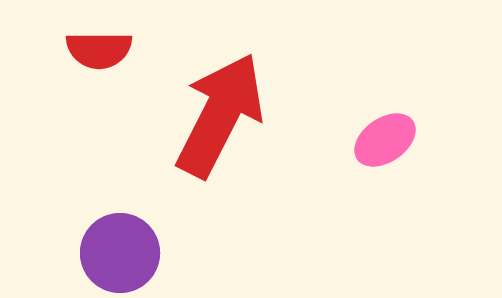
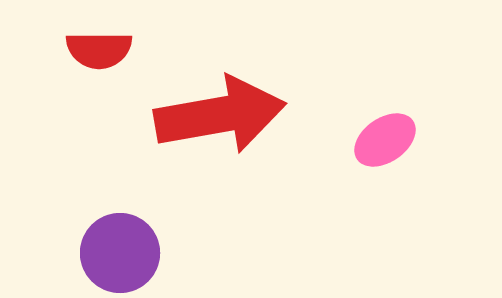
red arrow: rotated 53 degrees clockwise
